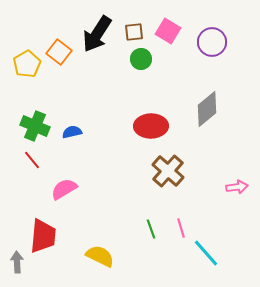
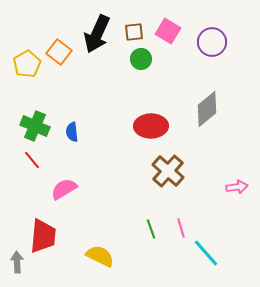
black arrow: rotated 9 degrees counterclockwise
blue semicircle: rotated 84 degrees counterclockwise
